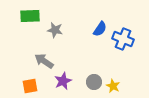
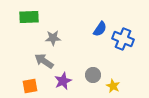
green rectangle: moved 1 px left, 1 px down
gray star: moved 2 px left, 8 px down; rotated 14 degrees counterclockwise
gray circle: moved 1 px left, 7 px up
